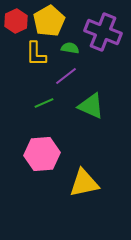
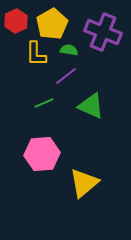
yellow pentagon: moved 3 px right, 3 px down
green semicircle: moved 1 px left, 2 px down
yellow triangle: rotated 28 degrees counterclockwise
